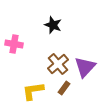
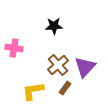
black star: moved 1 px right, 1 px down; rotated 24 degrees counterclockwise
pink cross: moved 4 px down
brown cross: moved 1 px down
brown rectangle: moved 1 px right
